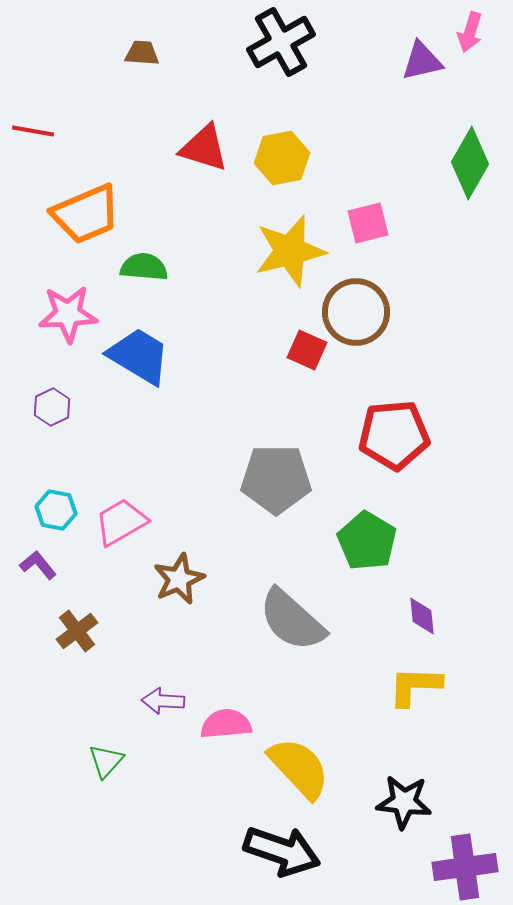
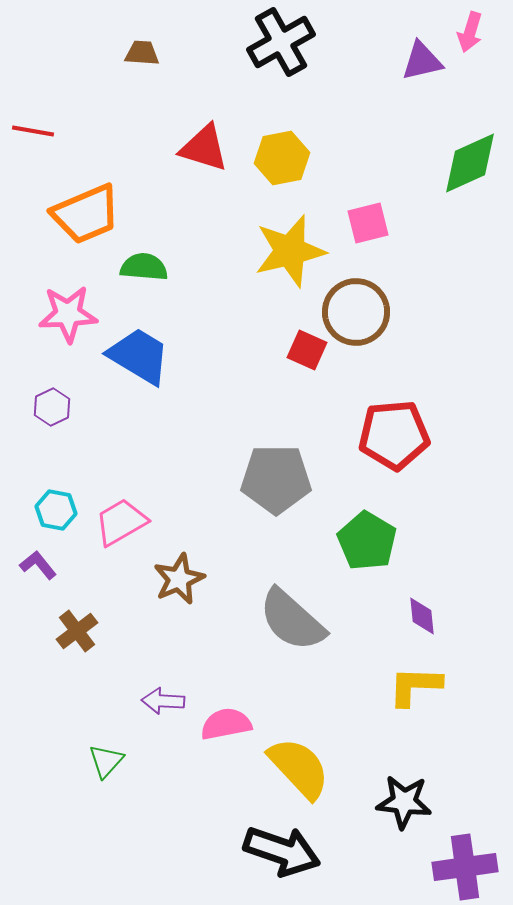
green diamond: rotated 36 degrees clockwise
pink semicircle: rotated 6 degrees counterclockwise
